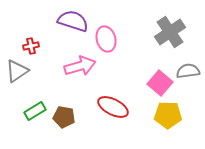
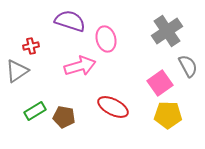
purple semicircle: moved 3 px left
gray cross: moved 3 px left, 1 px up
gray semicircle: moved 5 px up; rotated 70 degrees clockwise
pink square: rotated 15 degrees clockwise
